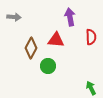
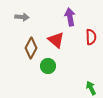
gray arrow: moved 8 px right
red triangle: rotated 36 degrees clockwise
